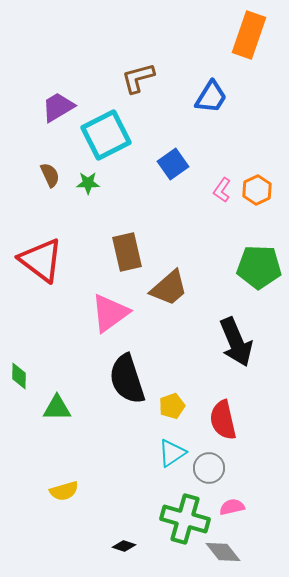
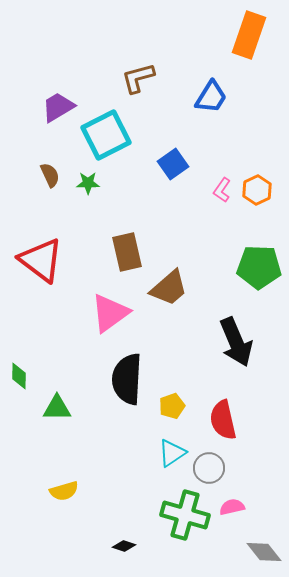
black semicircle: rotated 21 degrees clockwise
green cross: moved 4 px up
gray diamond: moved 41 px right
